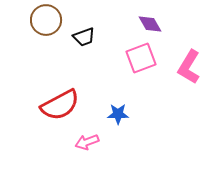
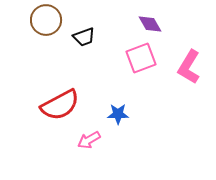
pink arrow: moved 2 px right, 2 px up; rotated 10 degrees counterclockwise
